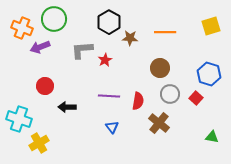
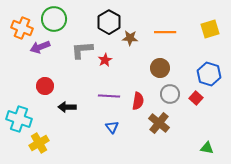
yellow square: moved 1 px left, 3 px down
green triangle: moved 5 px left, 11 px down
